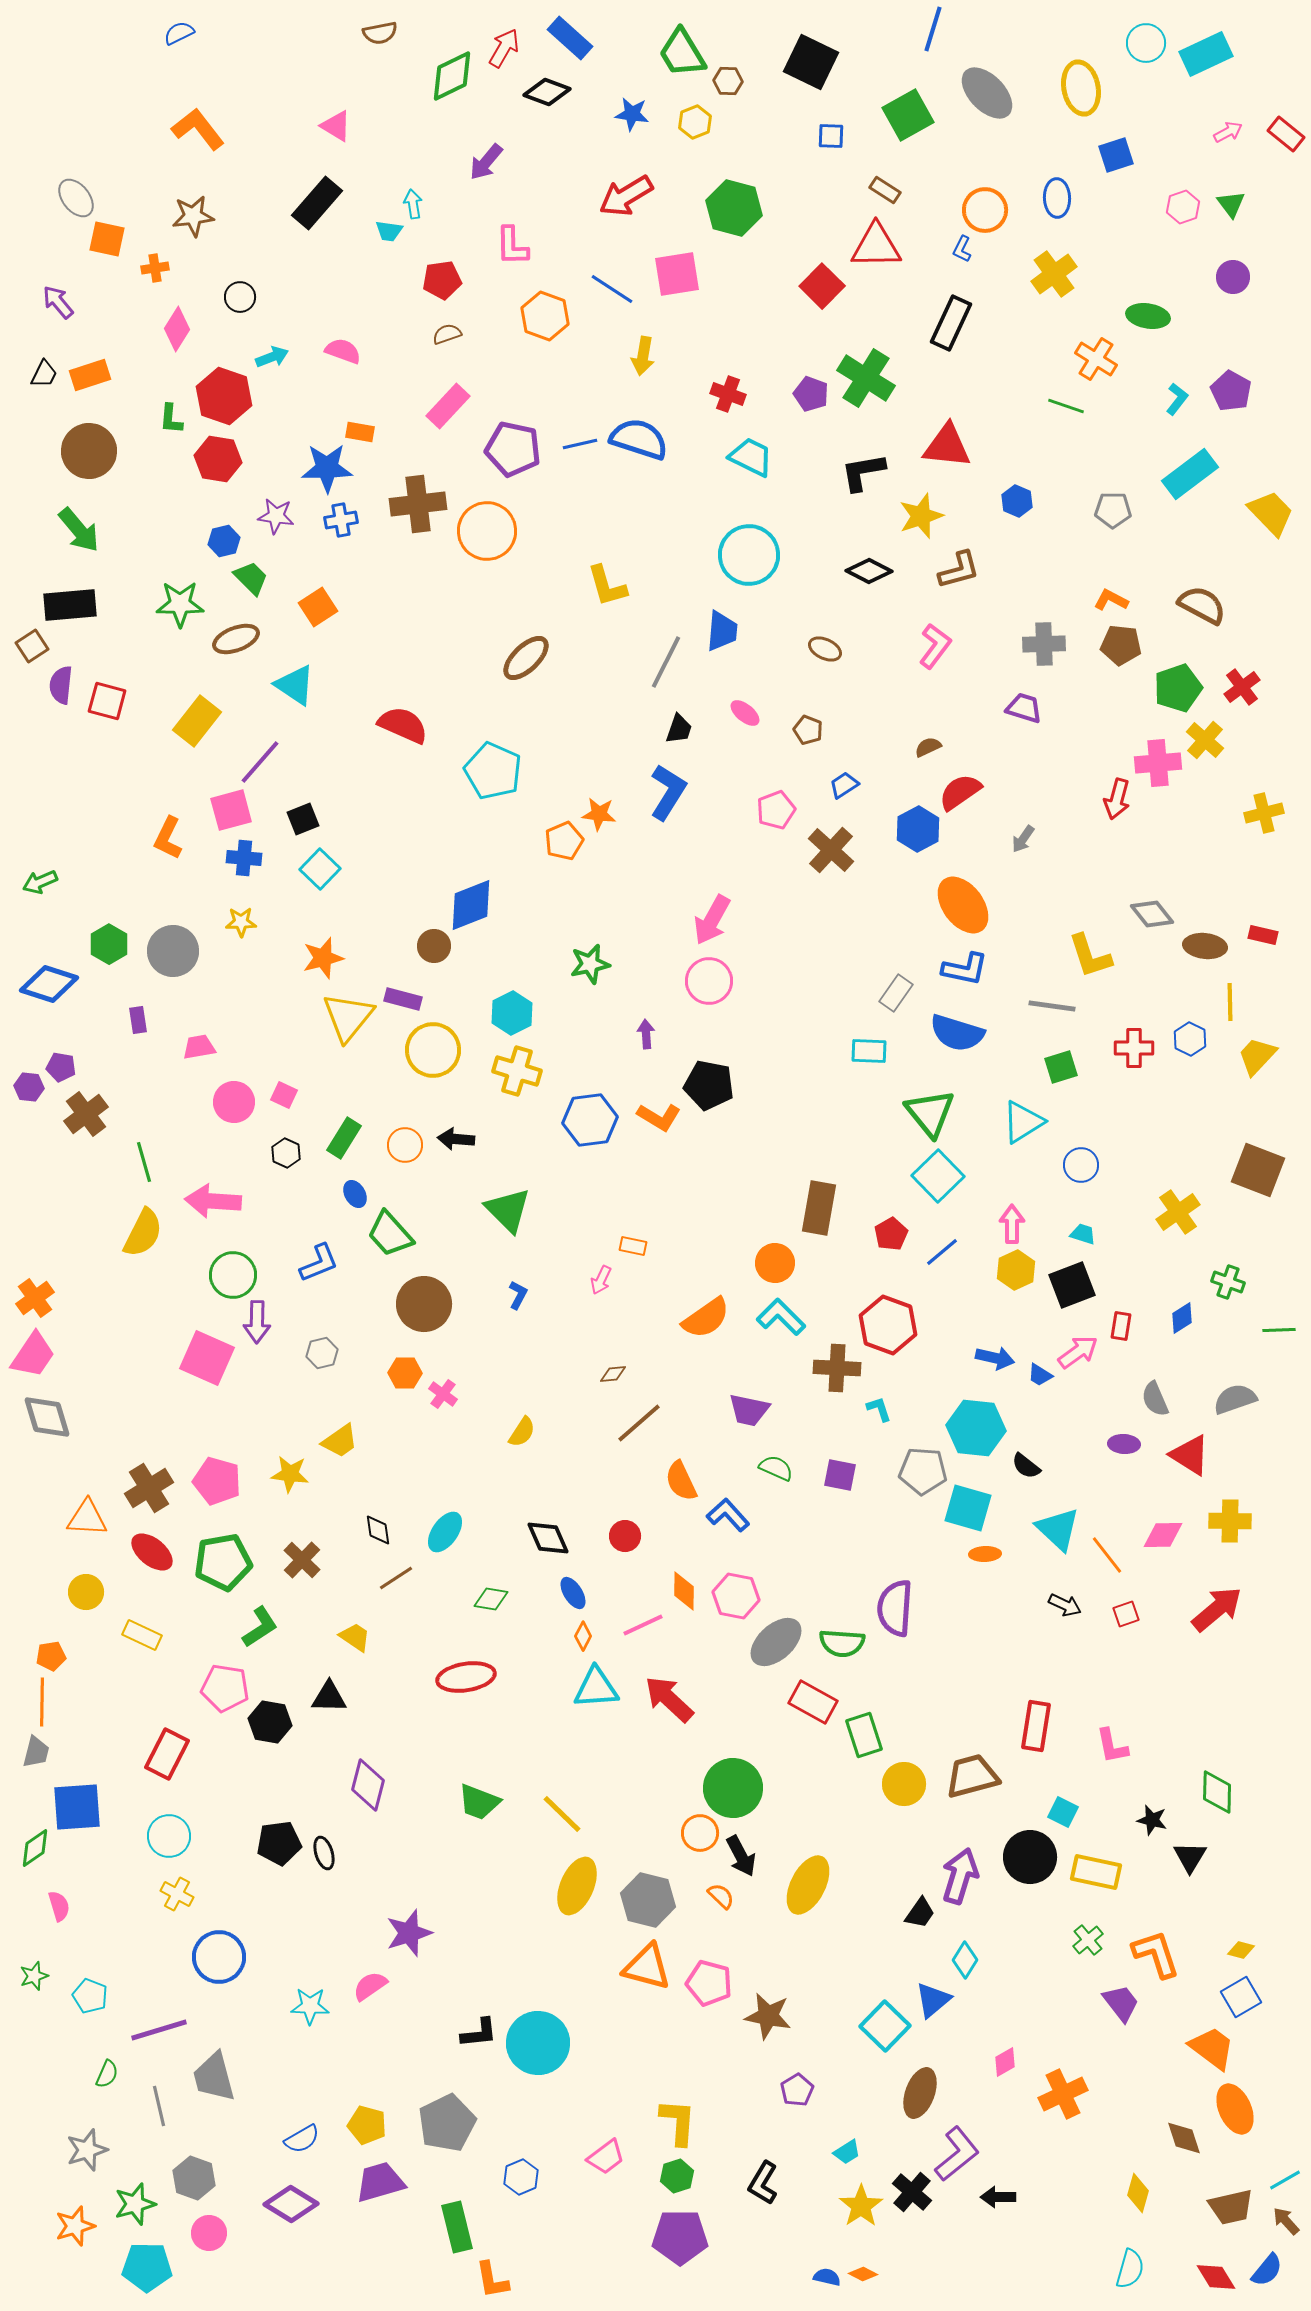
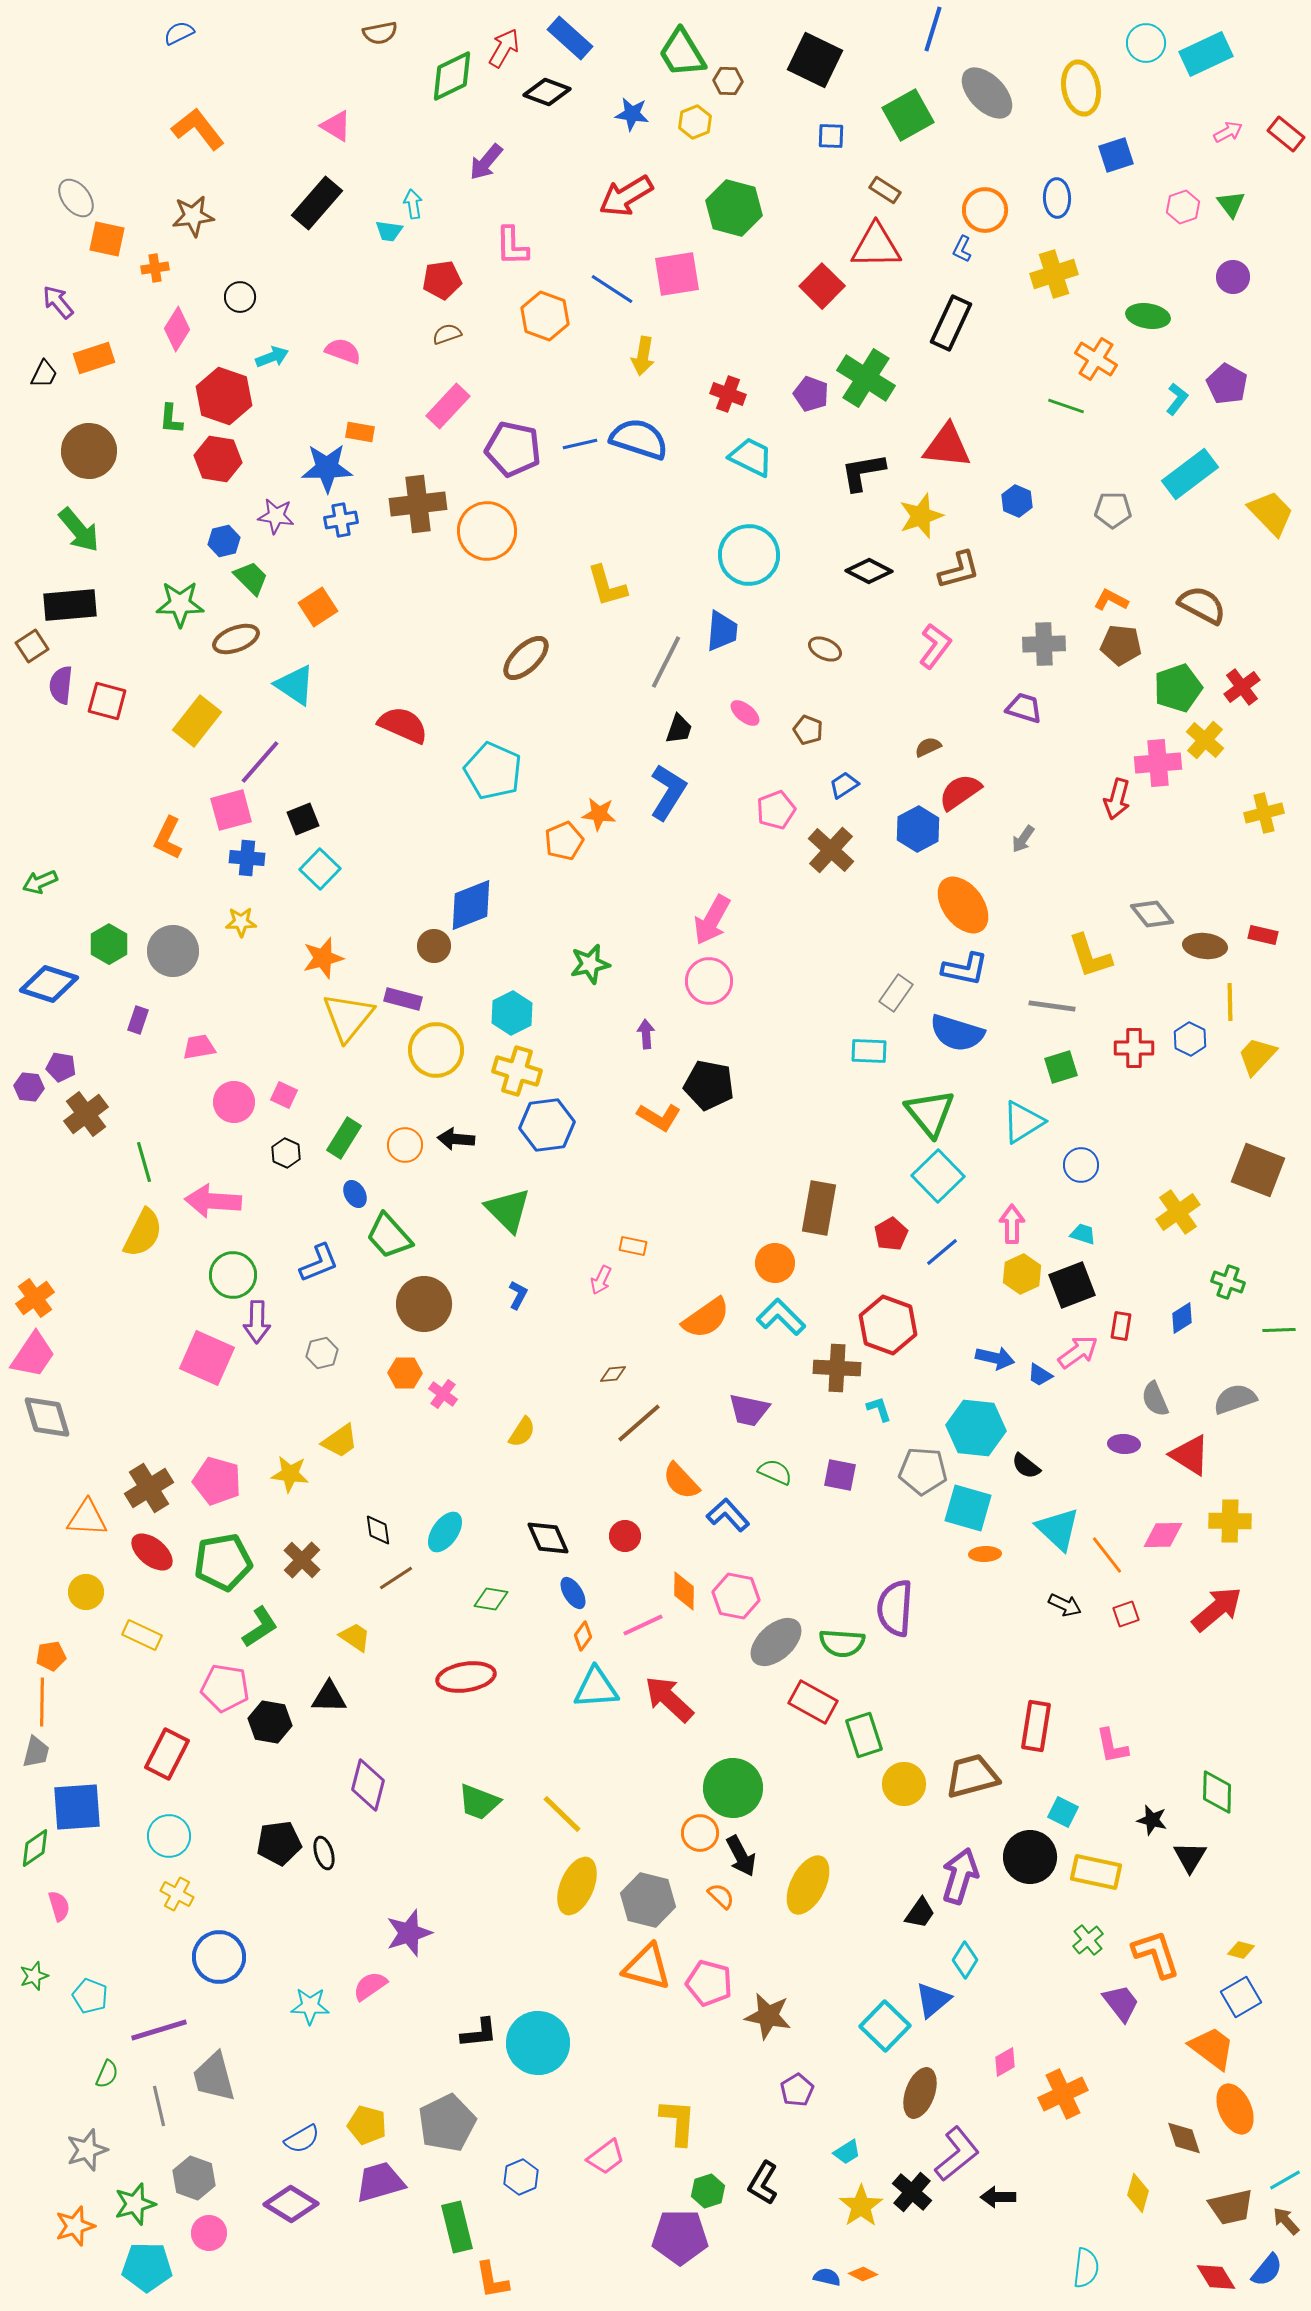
black square at (811, 62): moved 4 px right, 2 px up
yellow cross at (1054, 274): rotated 18 degrees clockwise
orange rectangle at (90, 375): moved 4 px right, 17 px up
purple pentagon at (1231, 391): moved 4 px left, 7 px up
blue cross at (244, 858): moved 3 px right
purple rectangle at (138, 1020): rotated 28 degrees clockwise
yellow circle at (433, 1050): moved 3 px right
blue hexagon at (590, 1120): moved 43 px left, 5 px down
green trapezoid at (390, 1234): moved 1 px left, 2 px down
yellow hexagon at (1016, 1270): moved 6 px right, 4 px down
green semicircle at (776, 1468): moved 1 px left, 4 px down
orange semicircle at (681, 1481): rotated 18 degrees counterclockwise
orange diamond at (583, 1636): rotated 8 degrees clockwise
green hexagon at (677, 2176): moved 31 px right, 15 px down
cyan semicircle at (1130, 2269): moved 44 px left, 1 px up; rotated 9 degrees counterclockwise
